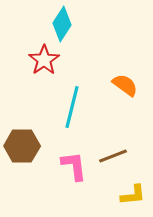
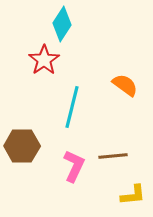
brown line: rotated 16 degrees clockwise
pink L-shape: rotated 32 degrees clockwise
